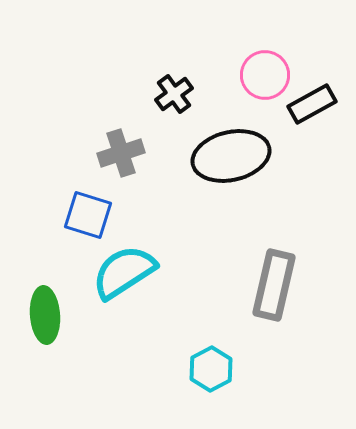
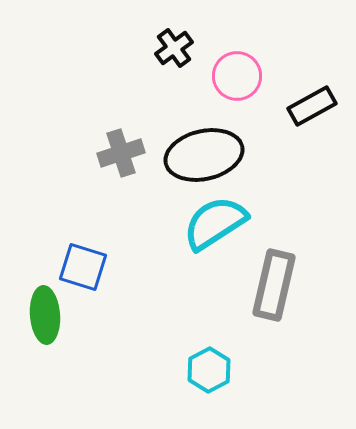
pink circle: moved 28 px left, 1 px down
black cross: moved 46 px up
black rectangle: moved 2 px down
black ellipse: moved 27 px left, 1 px up
blue square: moved 5 px left, 52 px down
cyan semicircle: moved 91 px right, 49 px up
cyan hexagon: moved 2 px left, 1 px down
